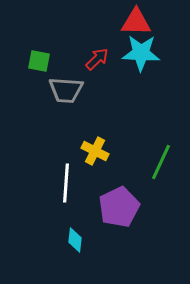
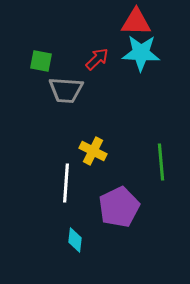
green square: moved 2 px right
yellow cross: moved 2 px left
green line: rotated 30 degrees counterclockwise
